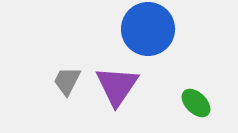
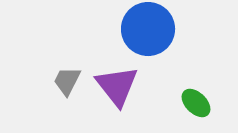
purple triangle: rotated 12 degrees counterclockwise
